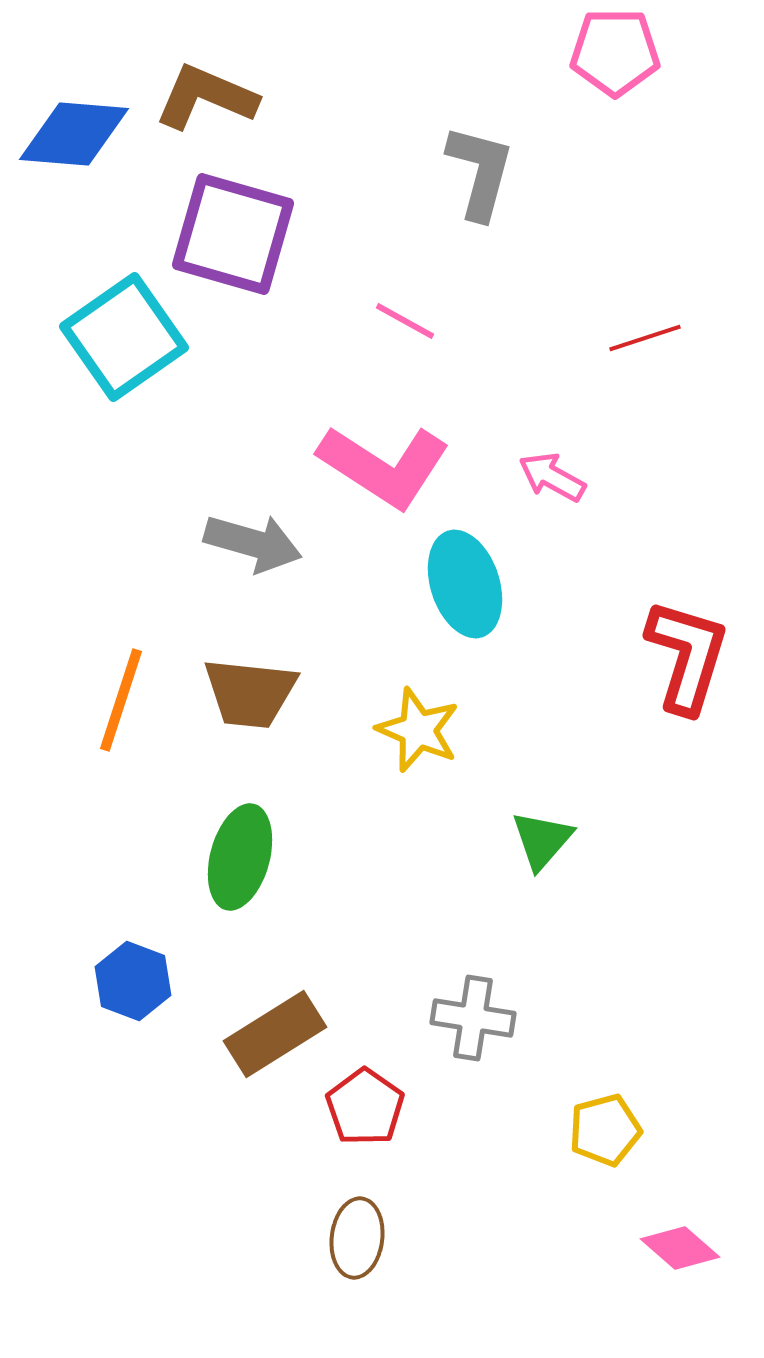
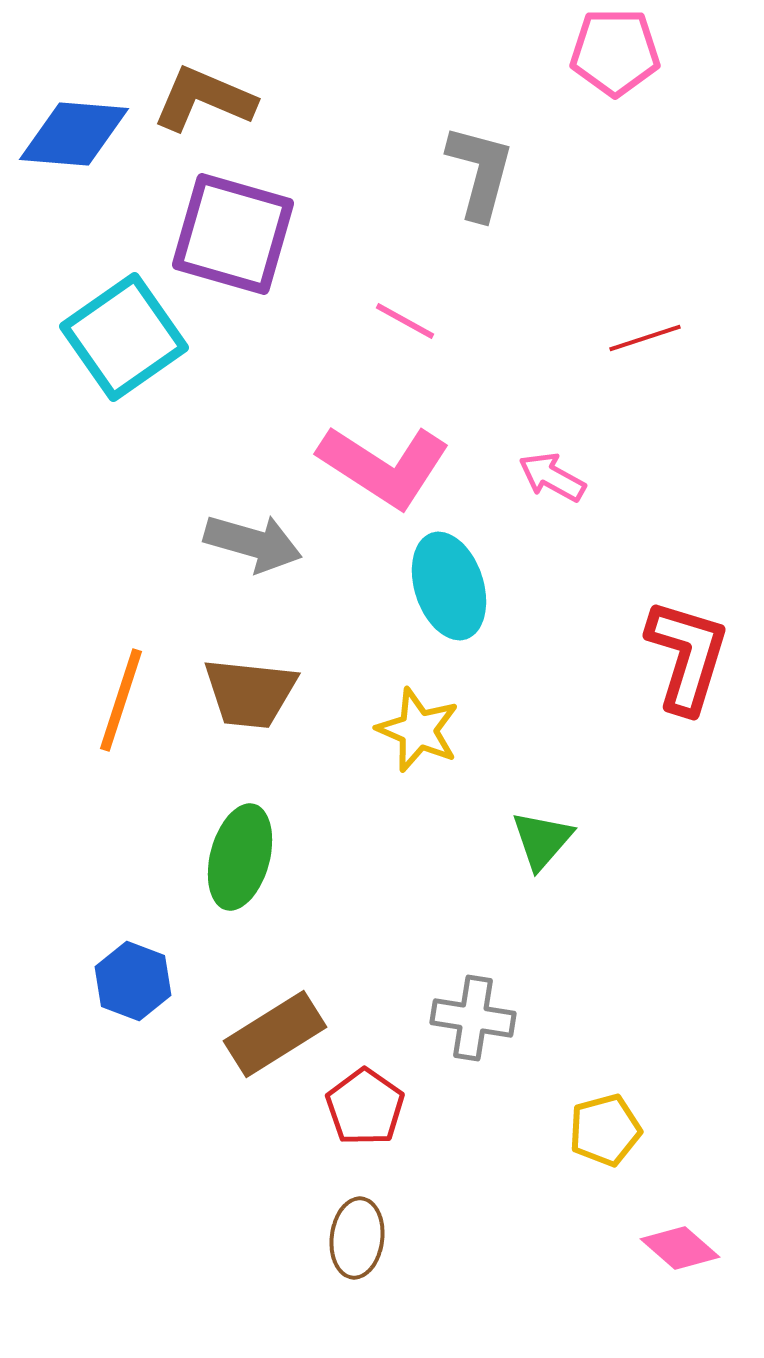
brown L-shape: moved 2 px left, 2 px down
cyan ellipse: moved 16 px left, 2 px down
